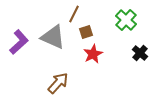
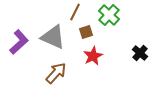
brown line: moved 1 px right, 2 px up
green cross: moved 17 px left, 5 px up
red star: moved 2 px down
brown arrow: moved 2 px left, 10 px up
